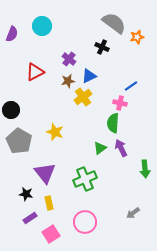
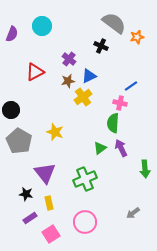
black cross: moved 1 px left, 1 px up
